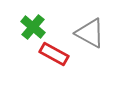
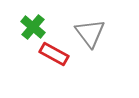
gray triangle: rotated 24 degrees clockwise
